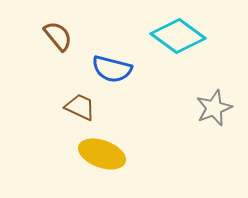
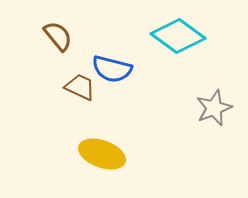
brown trapezoid: moved 20 px up
